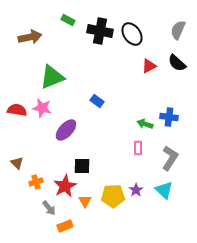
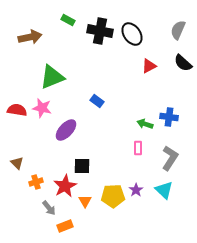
black semicircle: moved 6 px right
